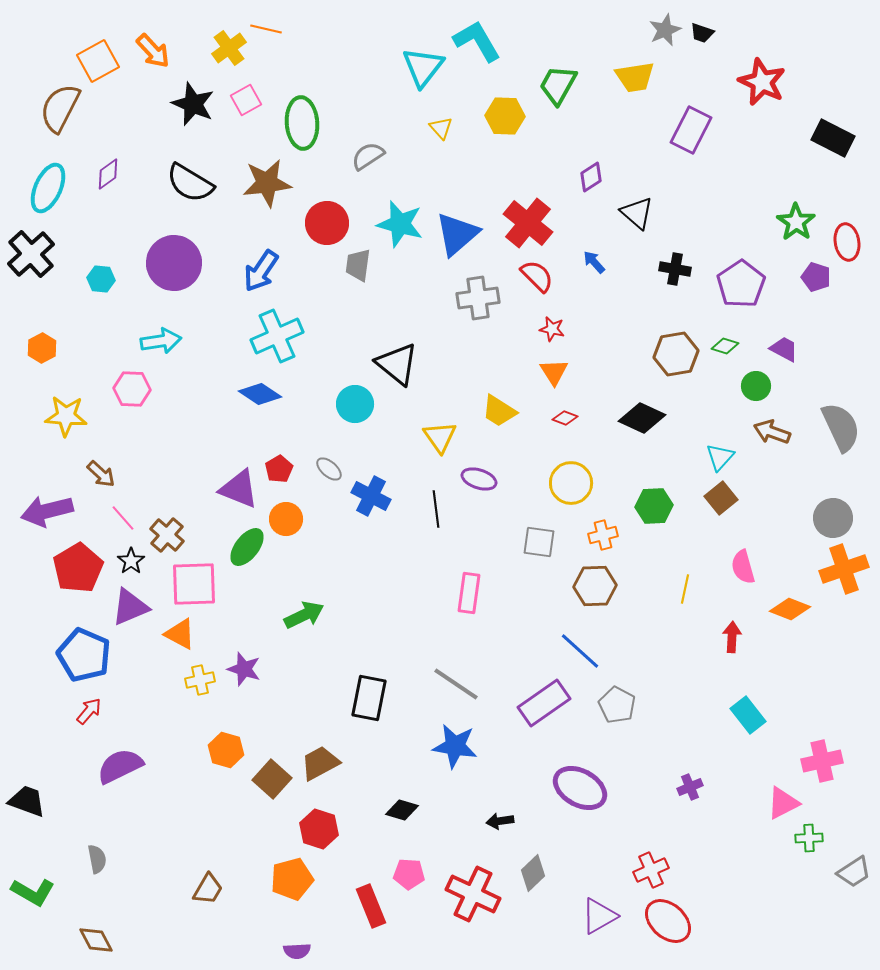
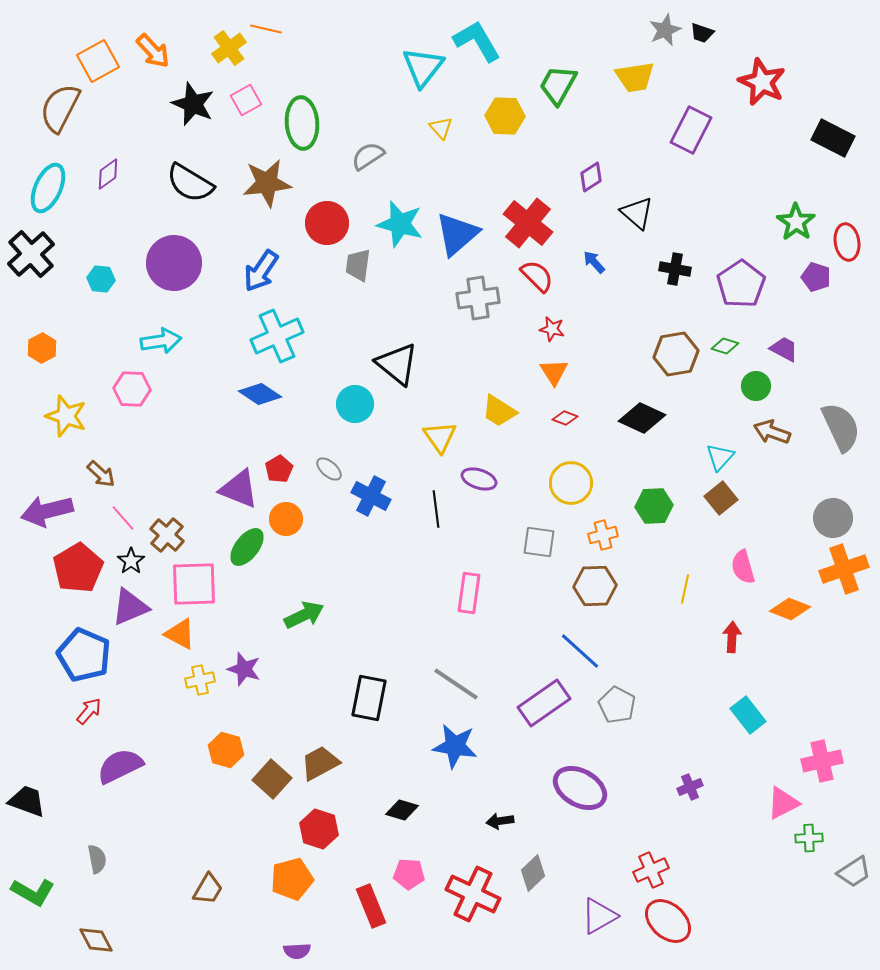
yellow star at (66, 416): rotated 15 degrees clockwise
